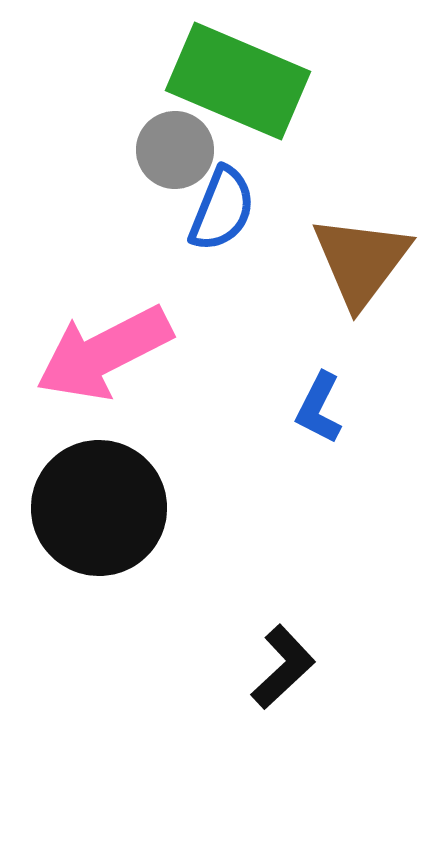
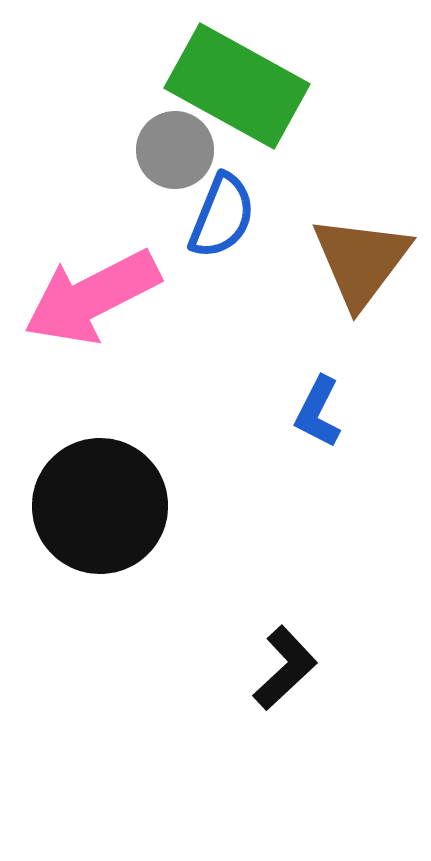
green rectangle: moved 1 px left, 5 px down; rotated 6 degrees clockwise
blue semicircle: moved 7 px down
pink arrow: moved 12 px left, 56 px up
blue L-shape: moved 1 px left, 4 px down
black circle: moved 1 px right, 2 px up
black L-shape: moved 2 px right, 1 px down
